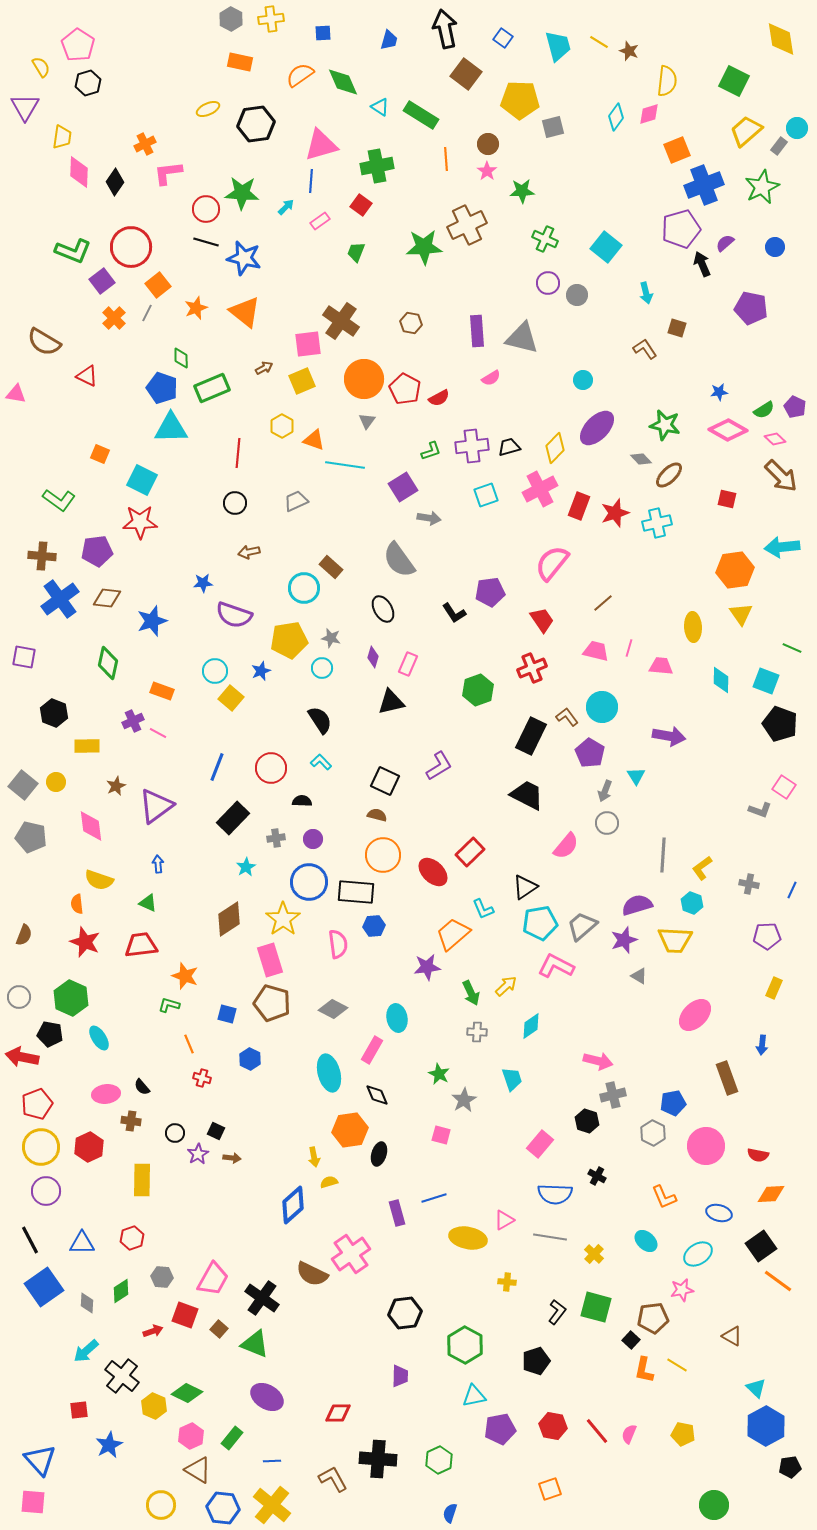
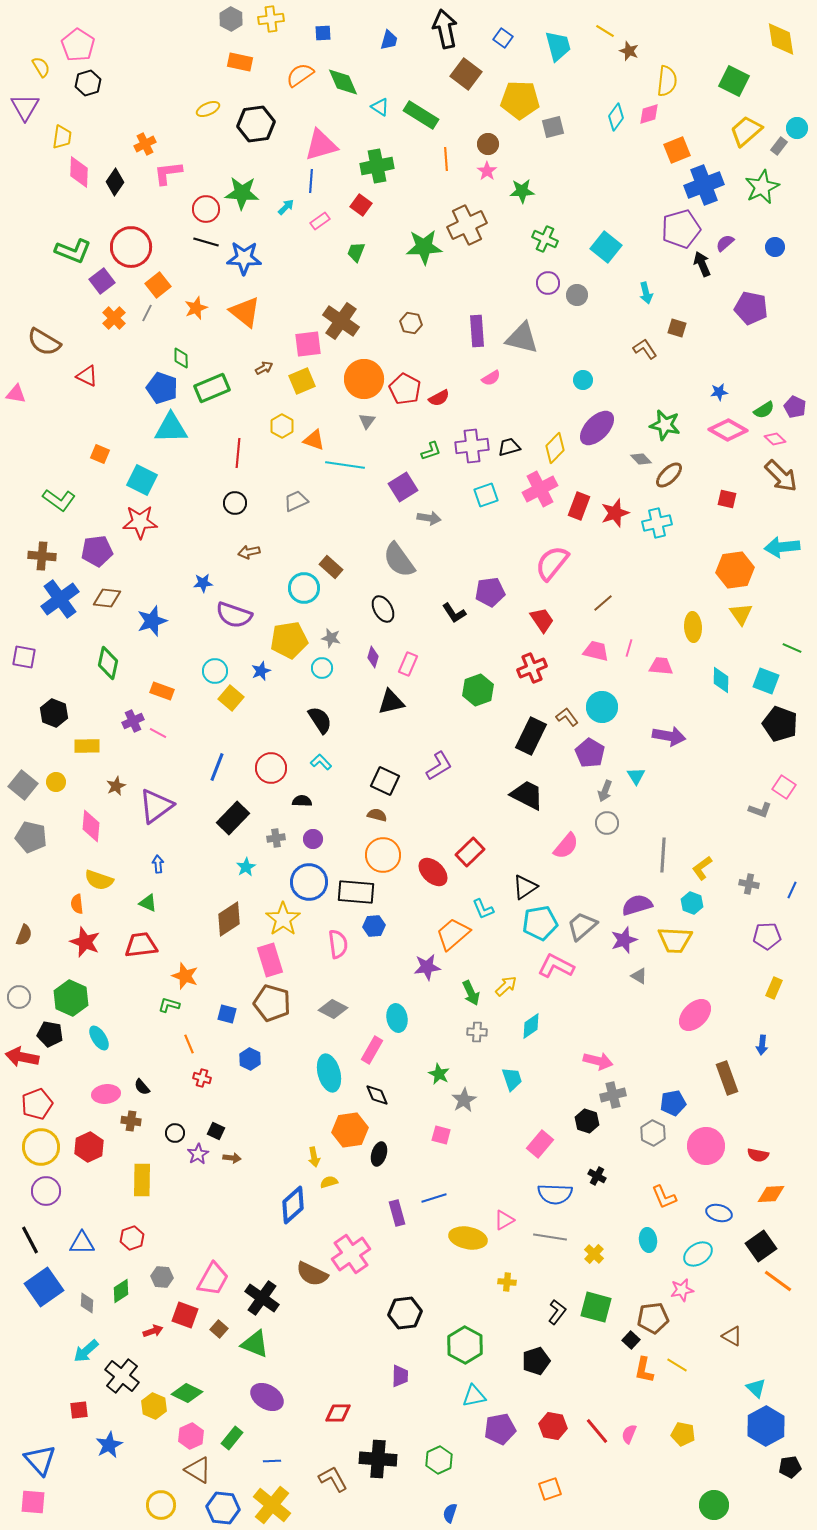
yellow line at (599, 42): moved 6 px right, 11 px up
blue star at (244, 258): rotated 12 degrees counterclockwise
pink diamond at (91, 826): rotated 12 degrees clockwise
cyan ellipse at (646, 1241): moved 2 px right, 1 px up; rotated 40 degrees clockwise
